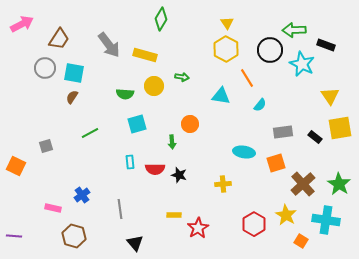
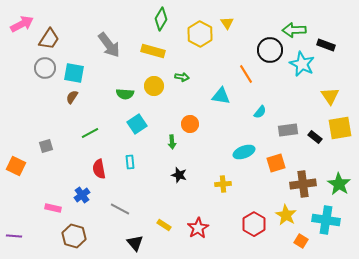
brown trapezoid at (59, 39): moved 10 px left
yellow hexagon at (226, 49): moved 26 px left, 15 px up
yellow rectangle at (145, 55): moved 8 px right, 4 px up
orange line at (247, 78): moved 1 px left, 4 px up
cyan semicircle at (260, 105): moved 7 px down
cyan square at (137, 124): rotated 18 degrees counterclockwise
gray rectangle at (283, 132): moved 5 px right, 2 px up
cyan ellipse at (244, 152): rotated 30 degrees counterclockwise
red semicircle at (155, 169): moved 56 px left; rotated 78 degrees clockwise
brown cross at (303, 184): rotated 35 degrees clockwise
gray line at (120, 209): rotated 54 degrees counterclockwise
yellow rectangle at (174, 215): moved 10 px left, 10 px down; rotated 32 degrees clockwise
